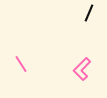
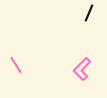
pink line: moved 5 px left, 1 px down
